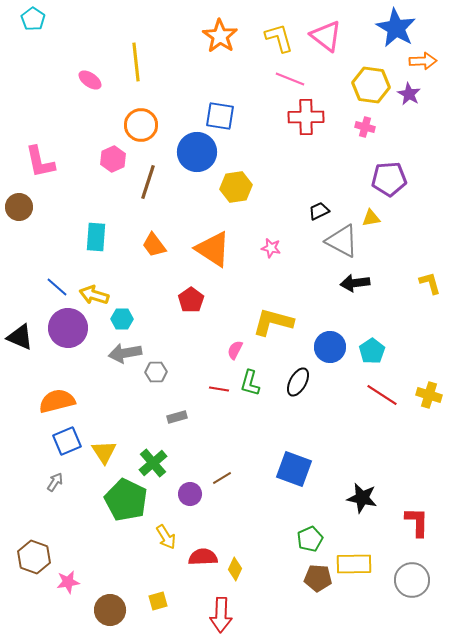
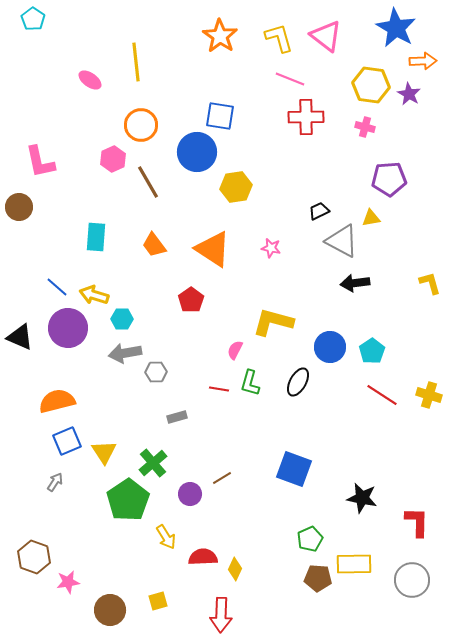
brown line at (148, 182): rotated 48 degrees counterclockwise
green pentagon at (126, 500): moved 2 px right; rotated 12 degrees clockwise
